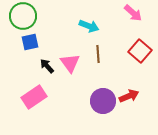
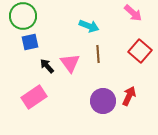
red arrow: rotated 42 degrees counterclockwise
